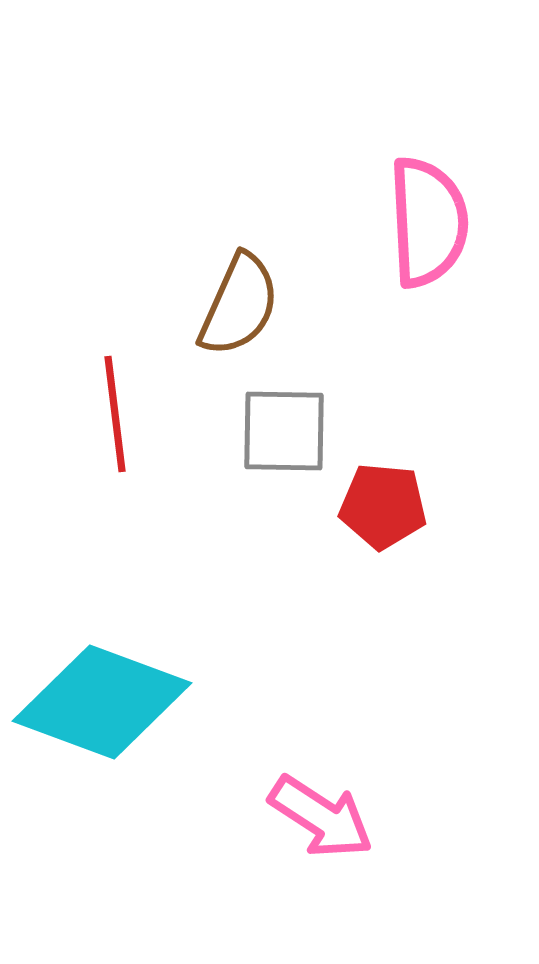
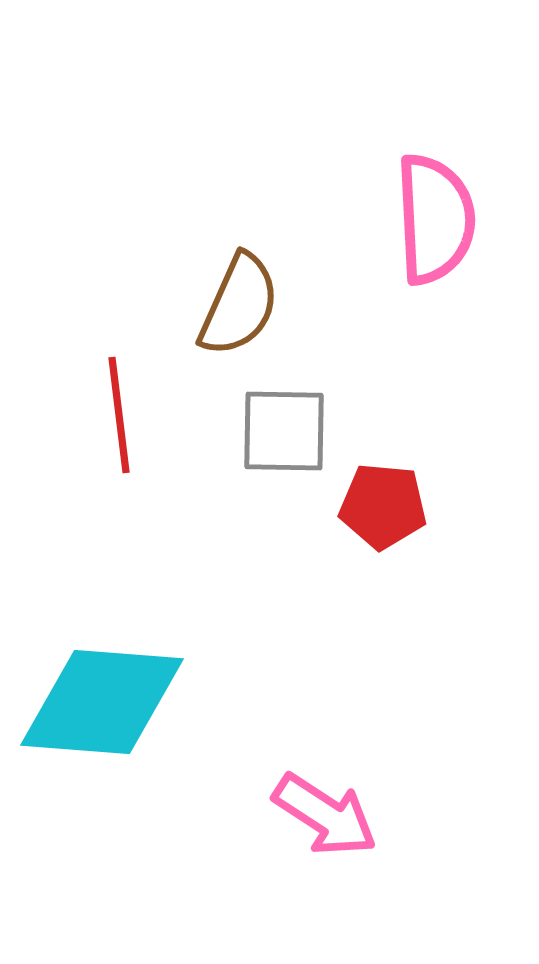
pink semicircle: moved 7 px right, 3 px up
red line: moved 4 px right, 1 px down
cyan diamond: rotated 16 degrees counterclockwise
pink arrow: moved 4 px right, 2 px up
